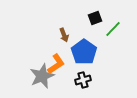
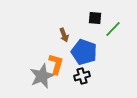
black square: rotated 24 degrees clockwise
blue pentagon: rotated 15 degrees counterclockwise
orange L-shape: rotated 40 degrees counterclockwise
black cross: moved 1 px left, 4 px up
